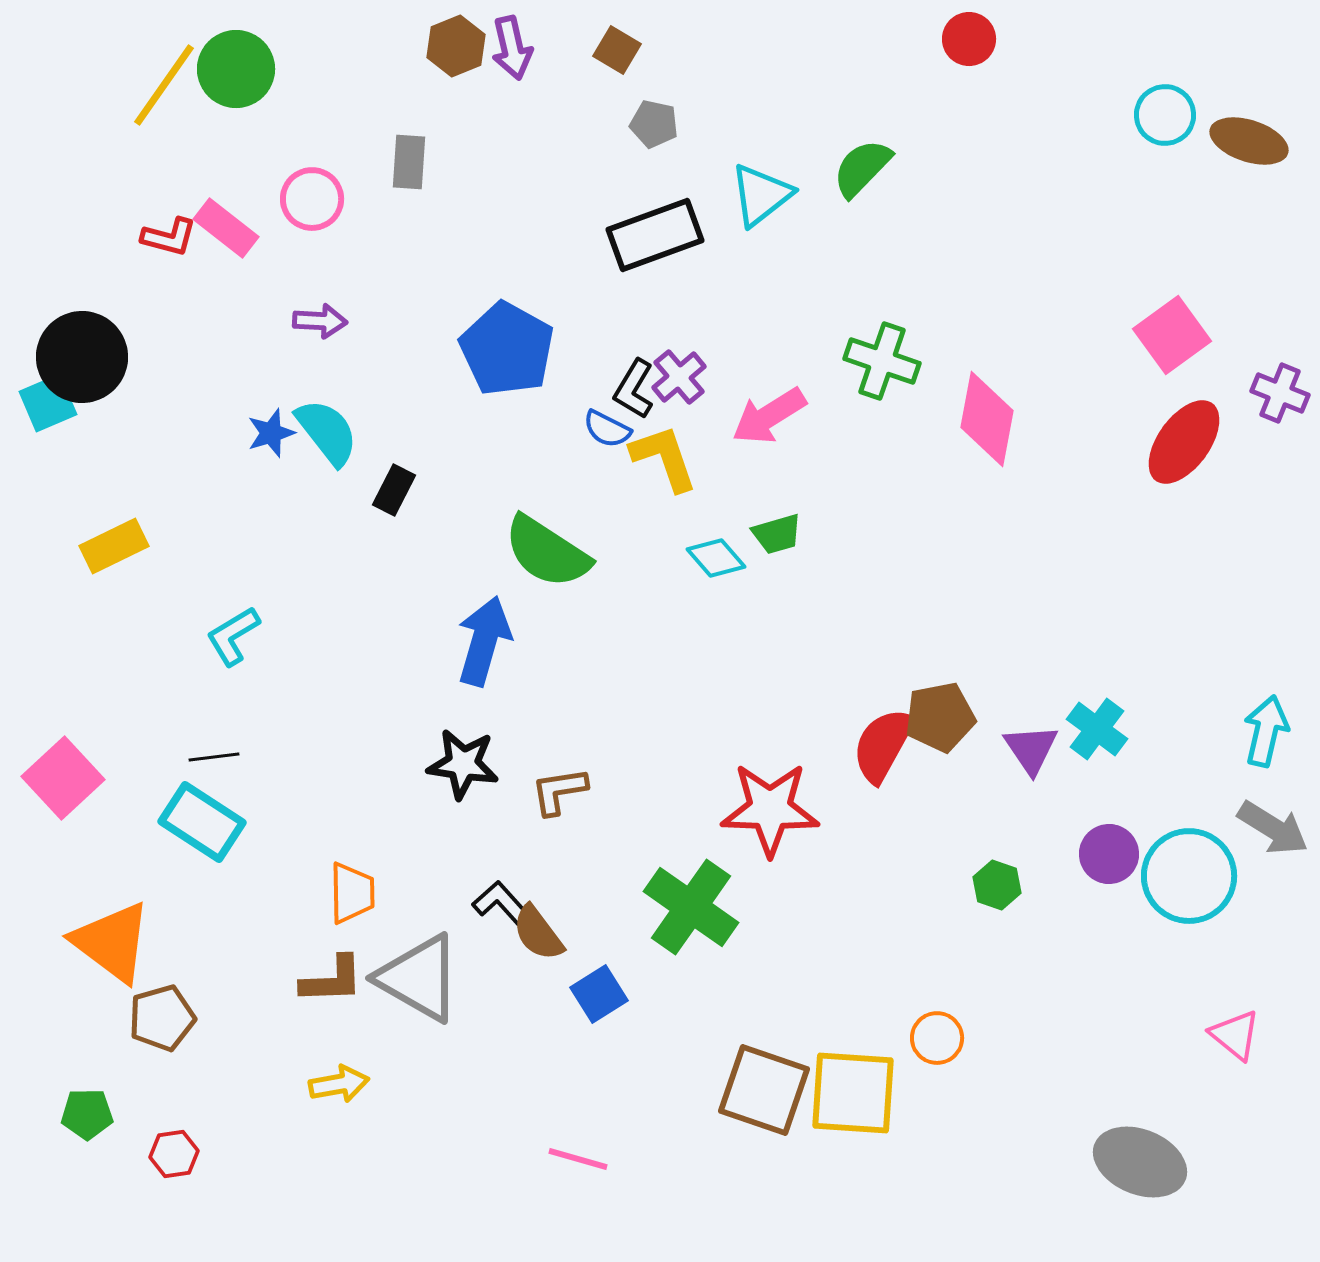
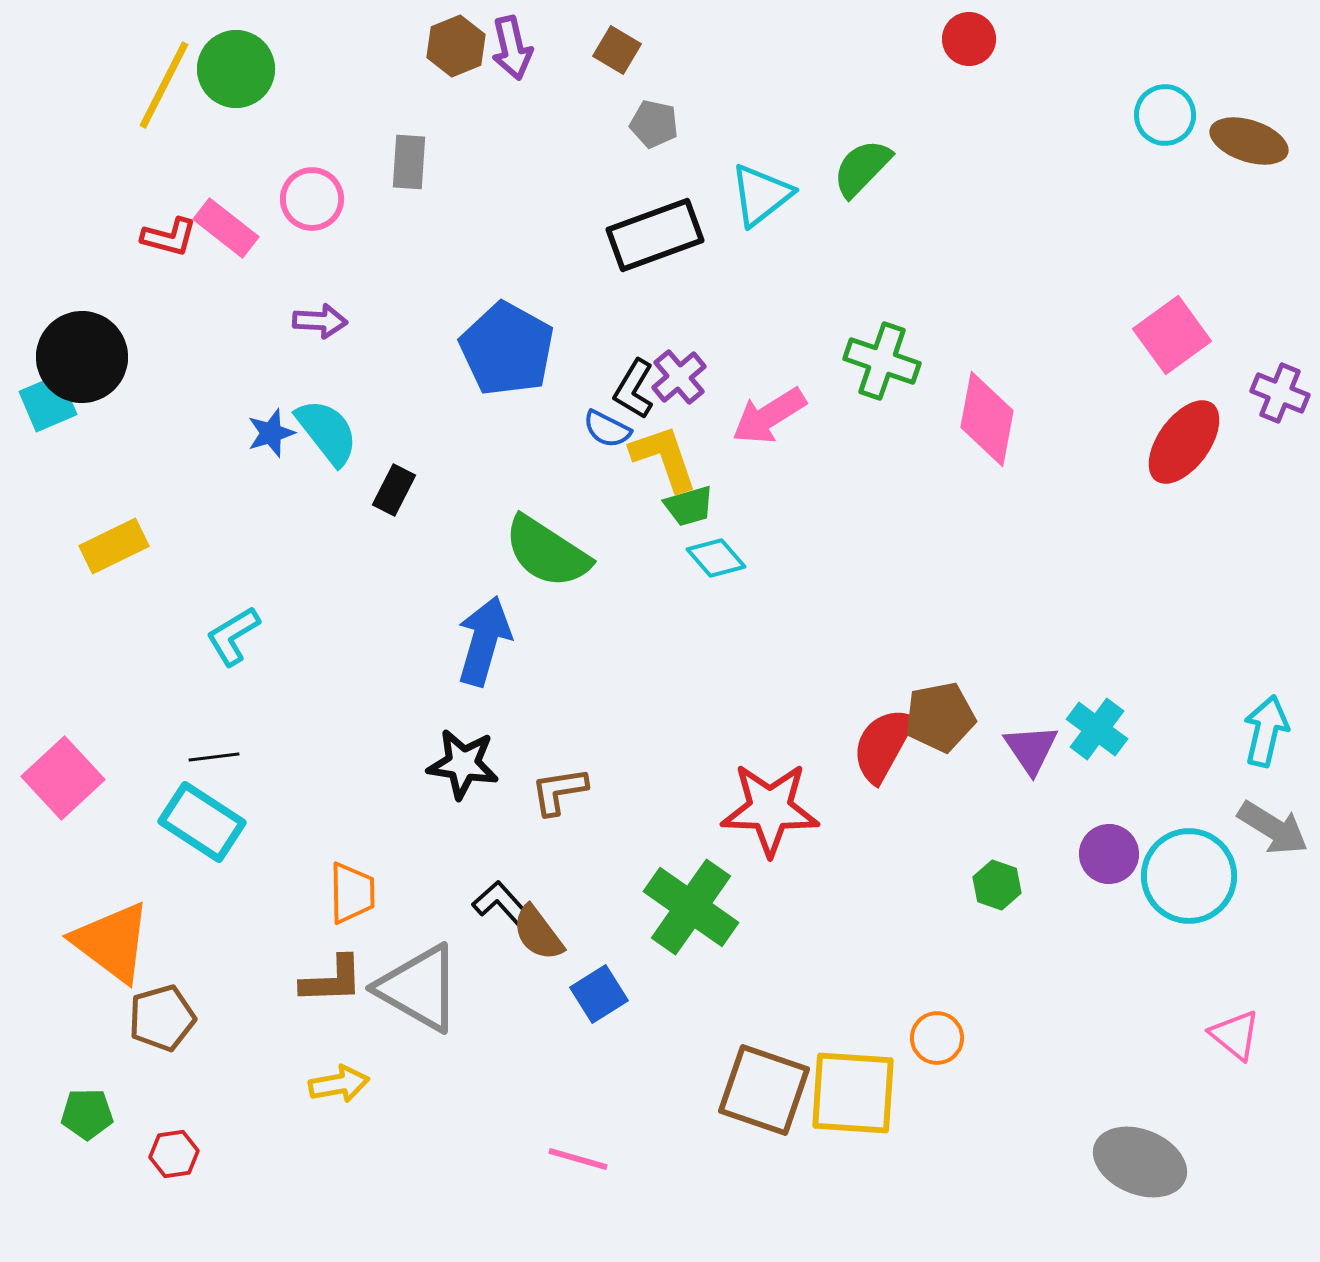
yellow line at (164, 85): rotated 8 degrees counterclockwise
green trapezoid at (777, 534): moved 88 px left, 28 px up
gray triangle at (419, 978): moved 10 px down
